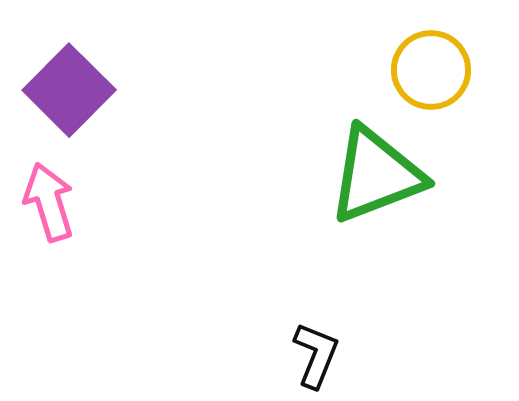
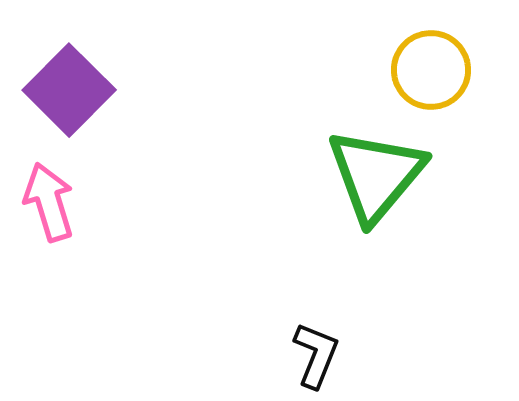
green triangle: rotated 29 degrees counterclockwise
